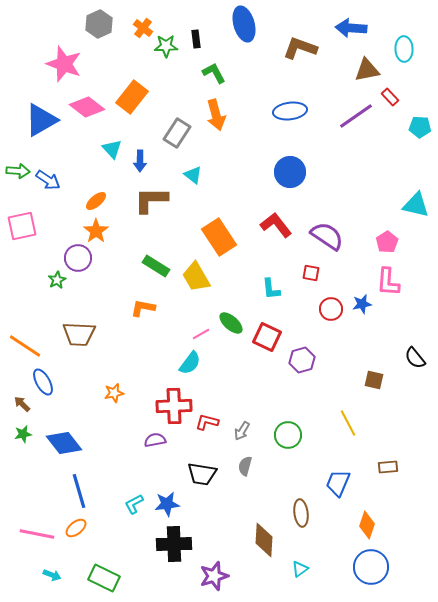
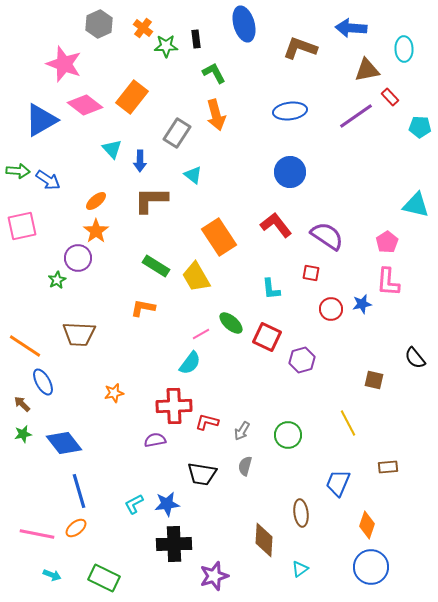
pink diamond at (87, 107): moved 2 px left, 2 px up
